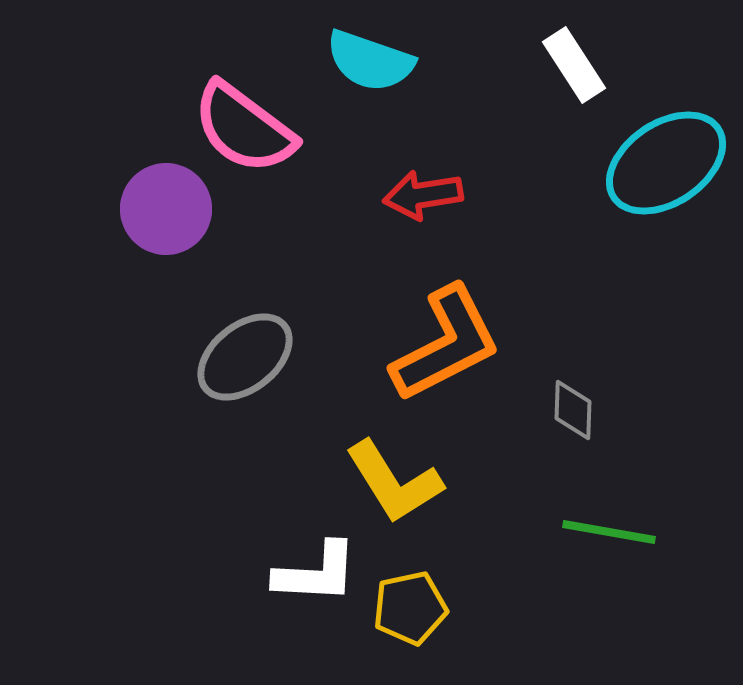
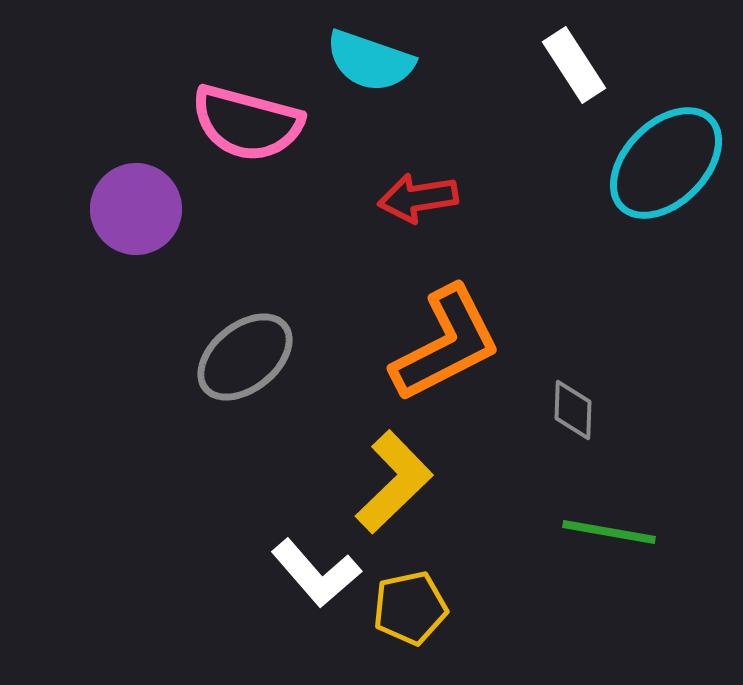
pink semicircle: moved 3 px right, 5 px up; rotated 22 degrees counterclockwise
cyan ellipse: rotated 11 degrees counterclockwise
red arrow: moved 5 px left, 3 px down
purple circle: moved 30 px left
yellow L-shape: rotated 102 degrees counterclockwise
white L-shape: rotated 46 degrees clockwise
